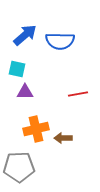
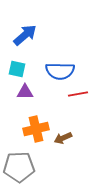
blue semicircle: moved 30 px down
brown arrow: rotated 24 degrees counterclockwise
